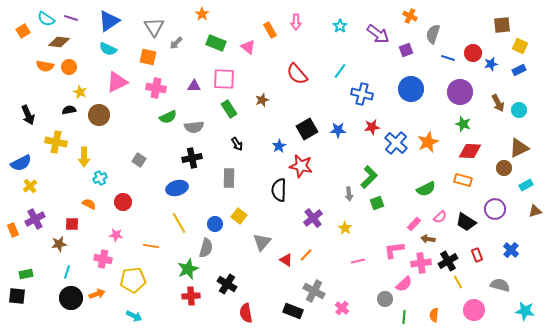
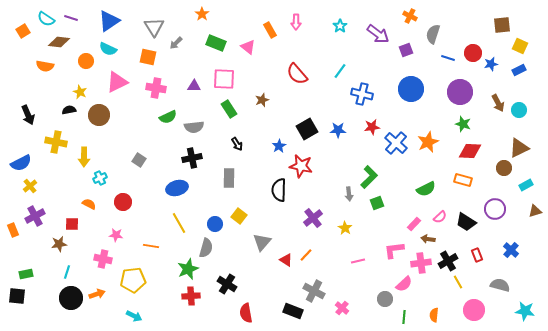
orange circle at (69, 67): moved 17 px right, 6 px up
purple cross at (35, 219): moved 3 px up
